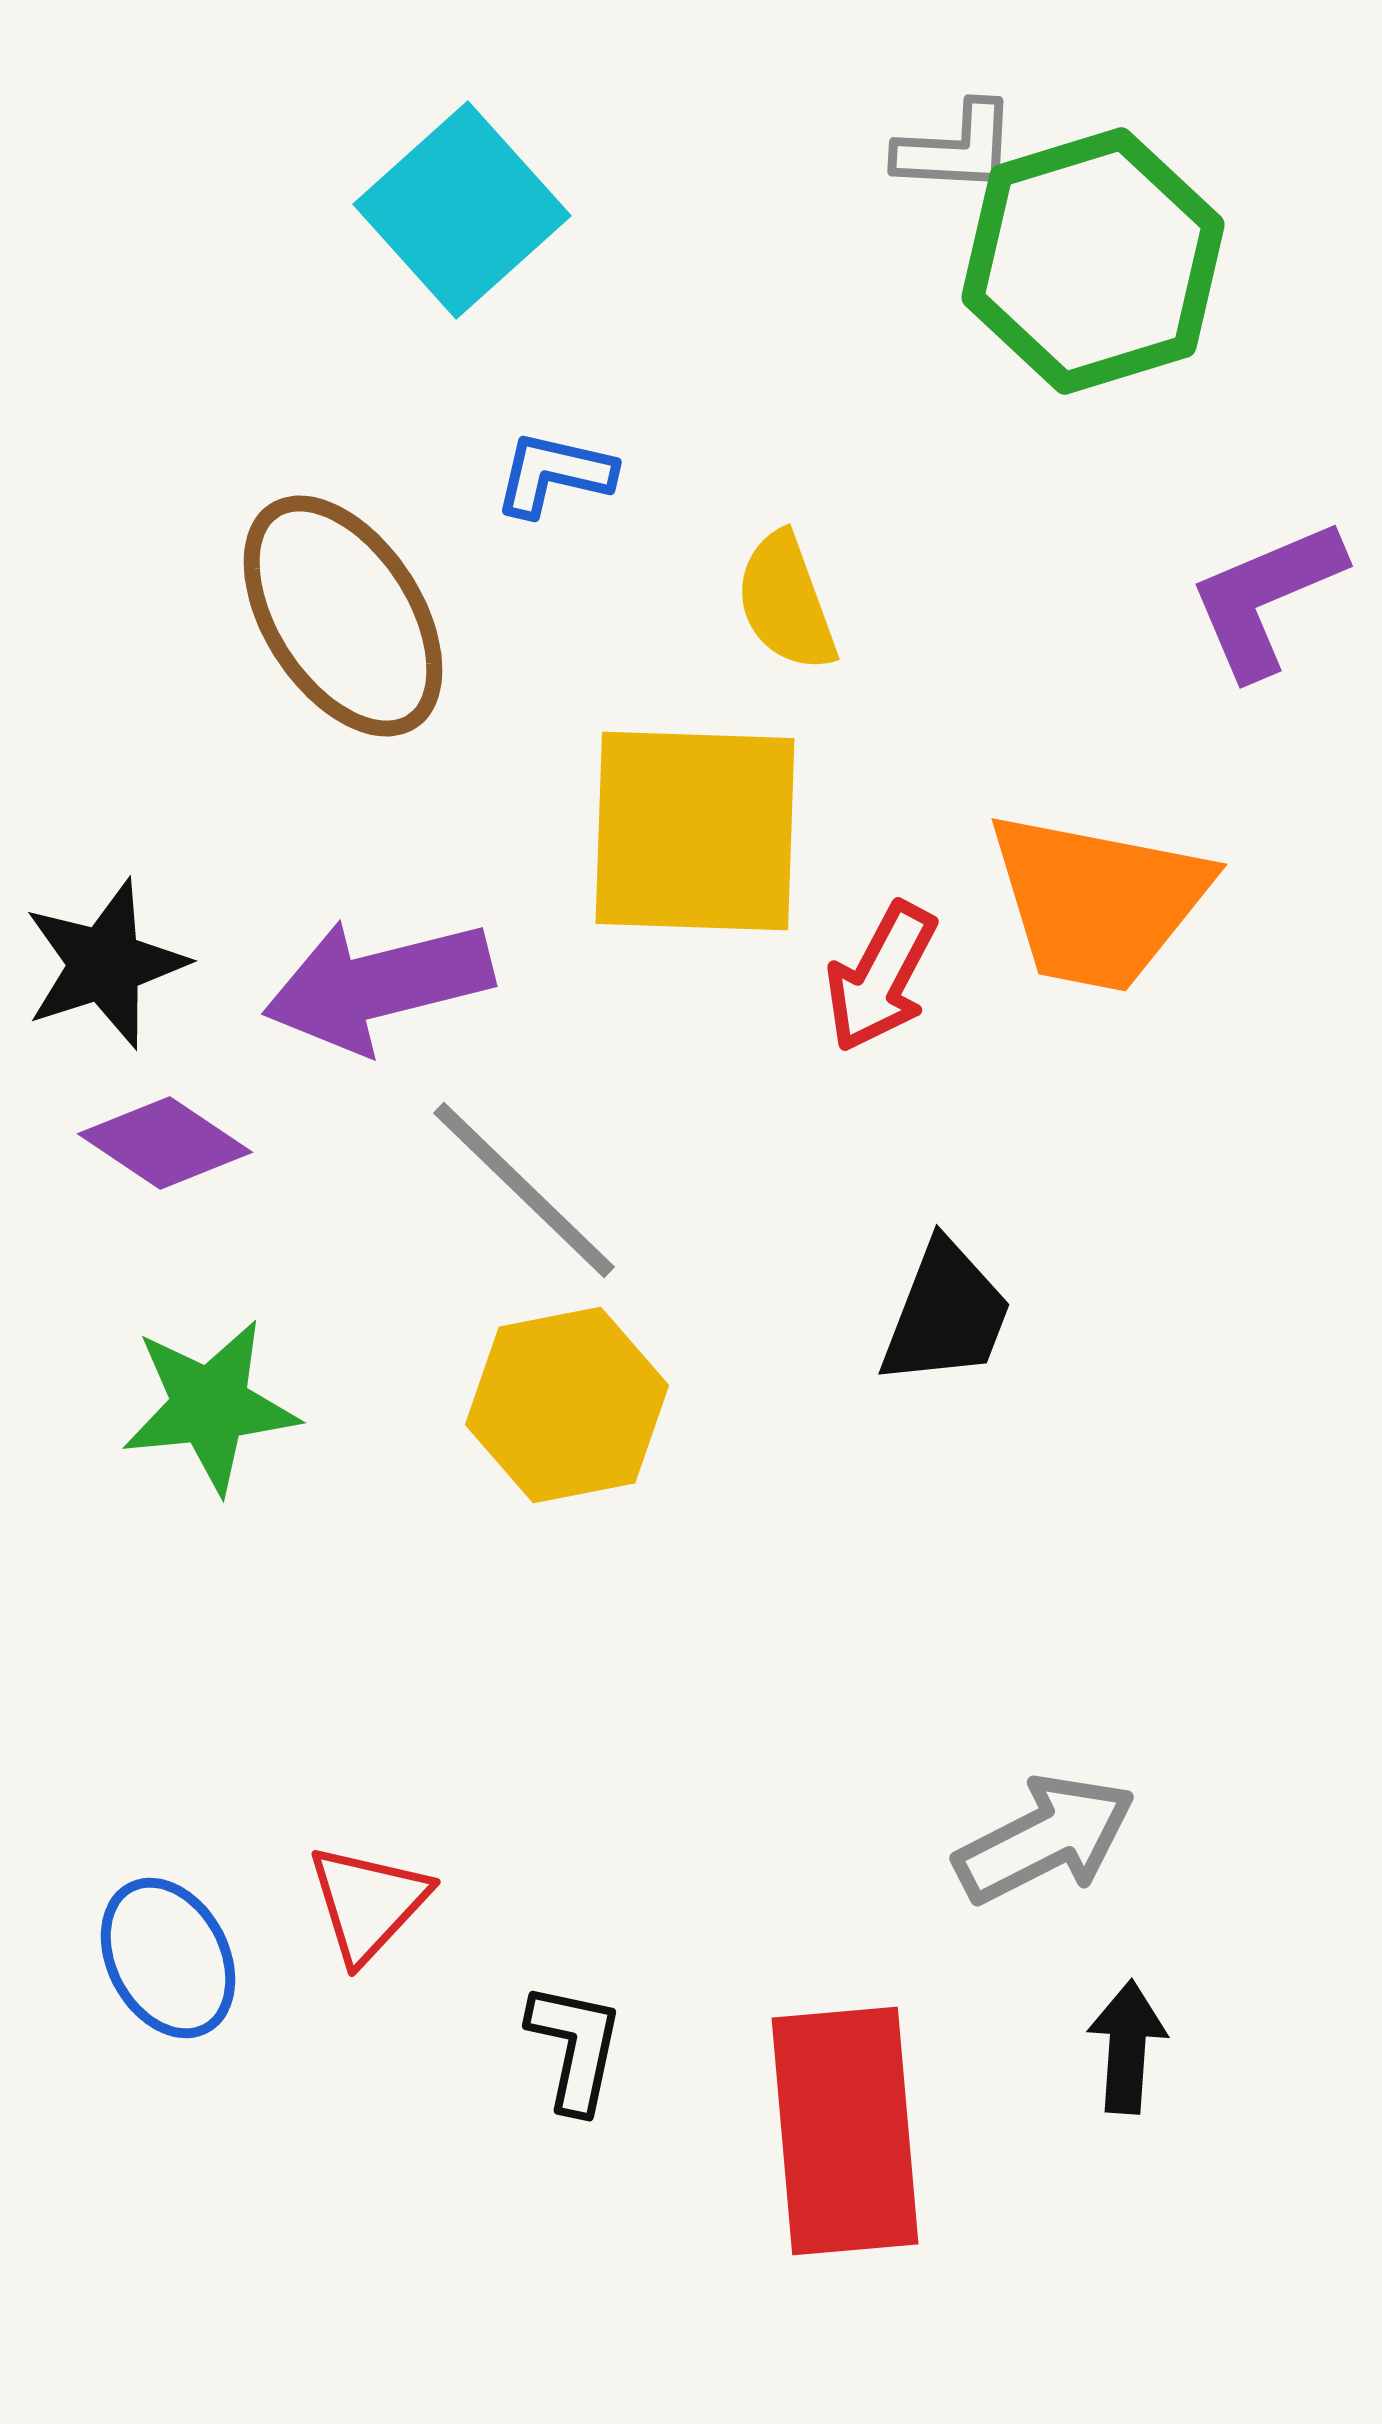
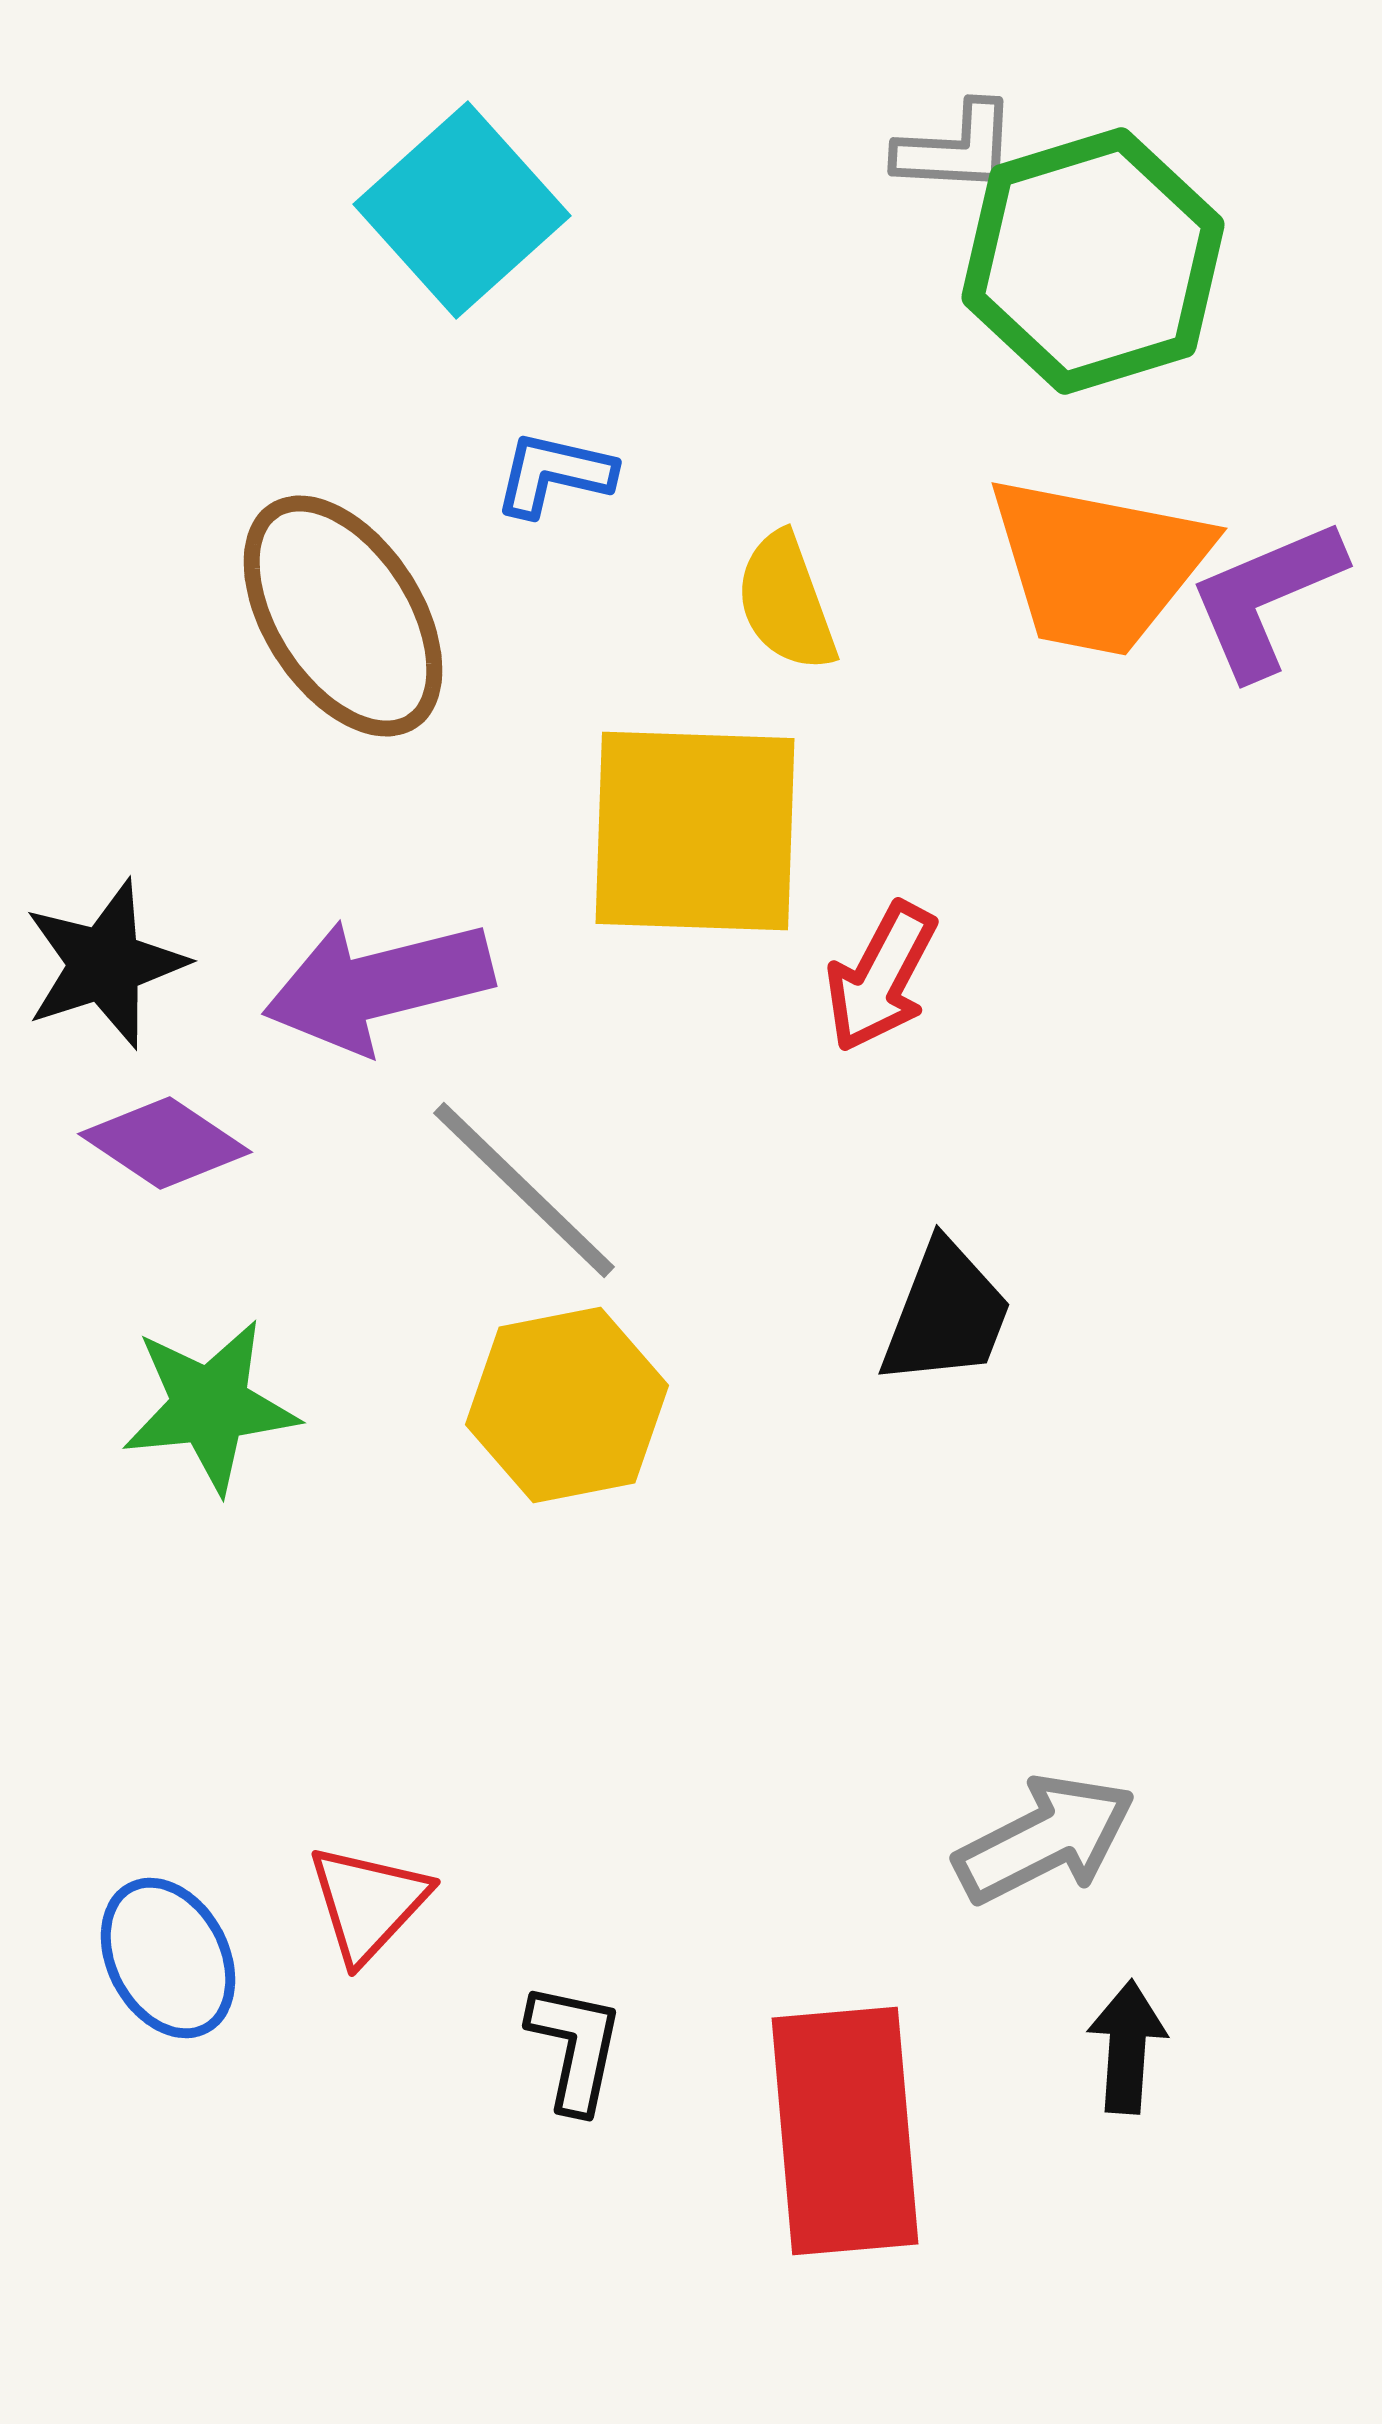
orange trapezoid: moved 336 px up
